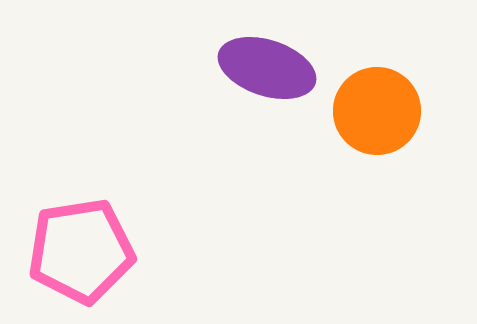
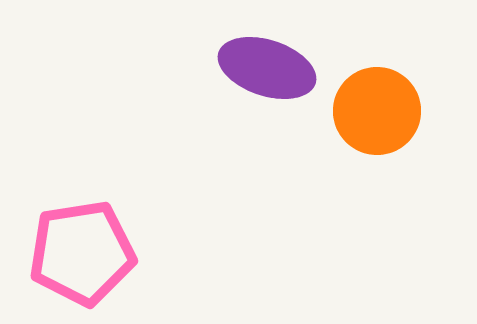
pink pentagon: moved 1 px right, 2 px down
